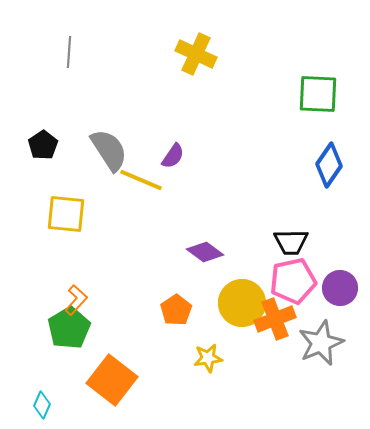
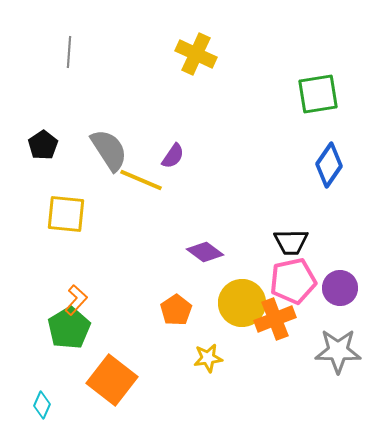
green square: rotated 12 degrees counterclockwise
gray star: moved 17 px right, 8 px down; rotated 24 degrees clockwise
